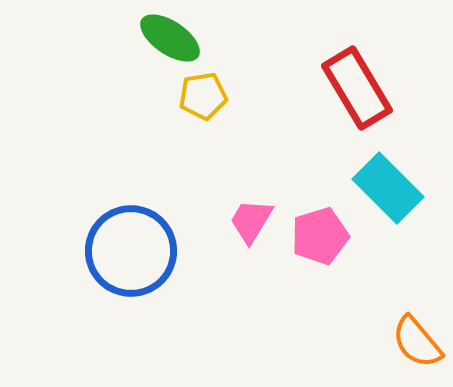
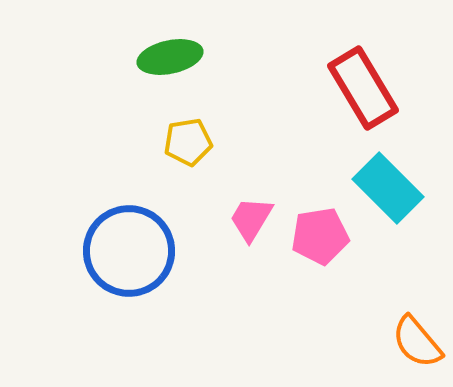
green ellipse: moved 19 px down; rotated 46 degrees counterclockwise
red rectangle: moved 6 px right
yellow pentagon: moved 15 px left, 46 px down
pink trapezoid: moved 2 px up
pink pentagon: rotated 8 degrees clockwise
blue circle: moved 2 px left
